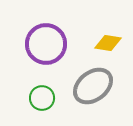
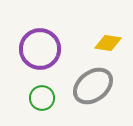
purple circle: moved 6 px left, 5 px down
